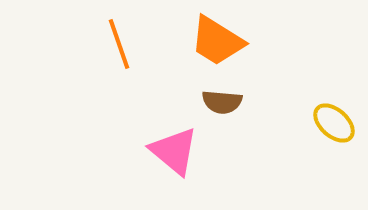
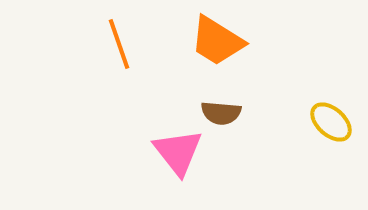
brown semicircle: moved 1 px left, 11 px down
yellow ellipse: moved 3 px left, 1 px up
pink triangle: moved 4 px right, 1 px down; rotated 12 degrees clockwise
